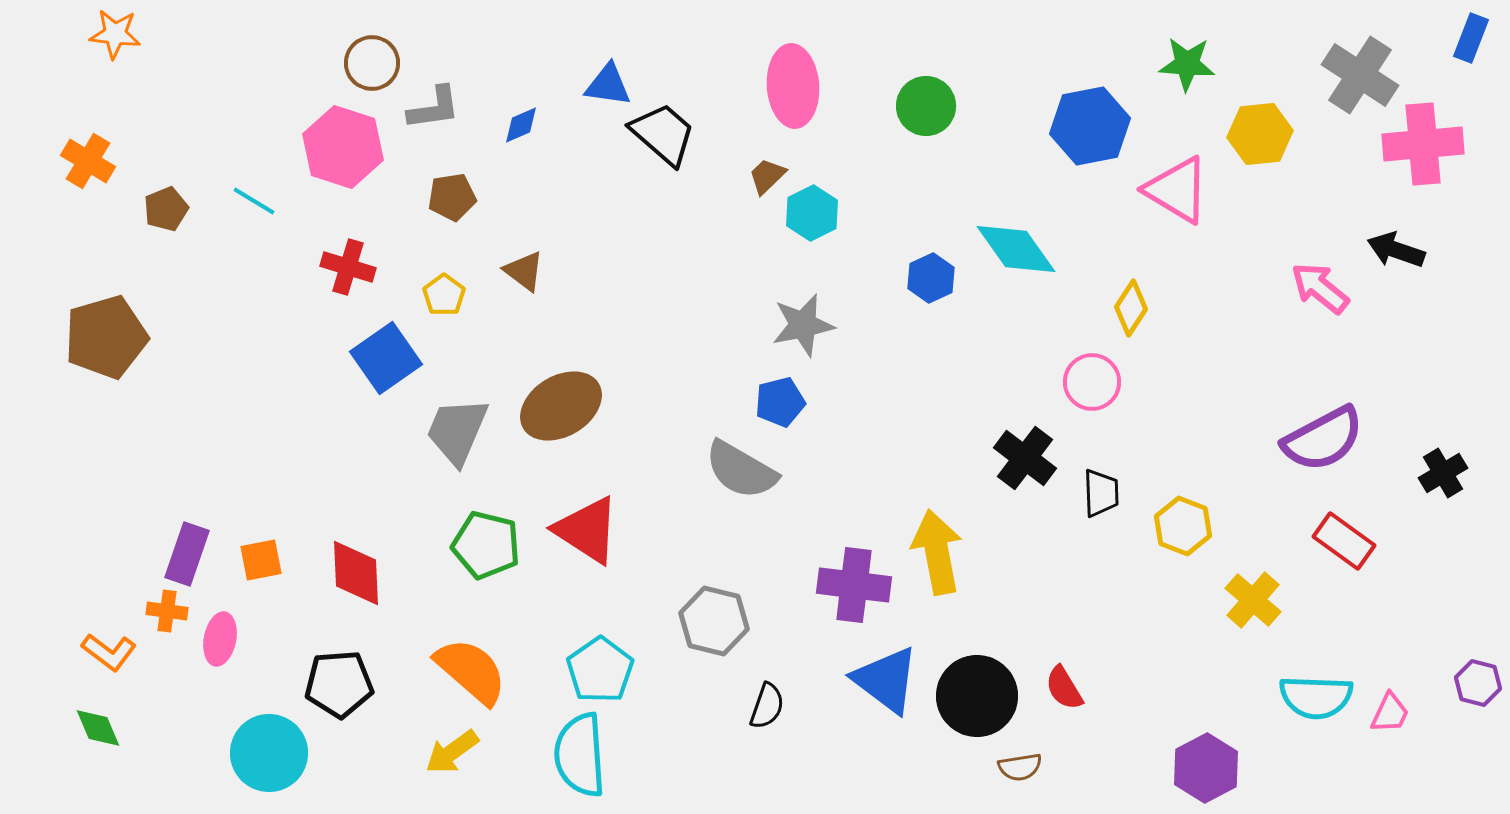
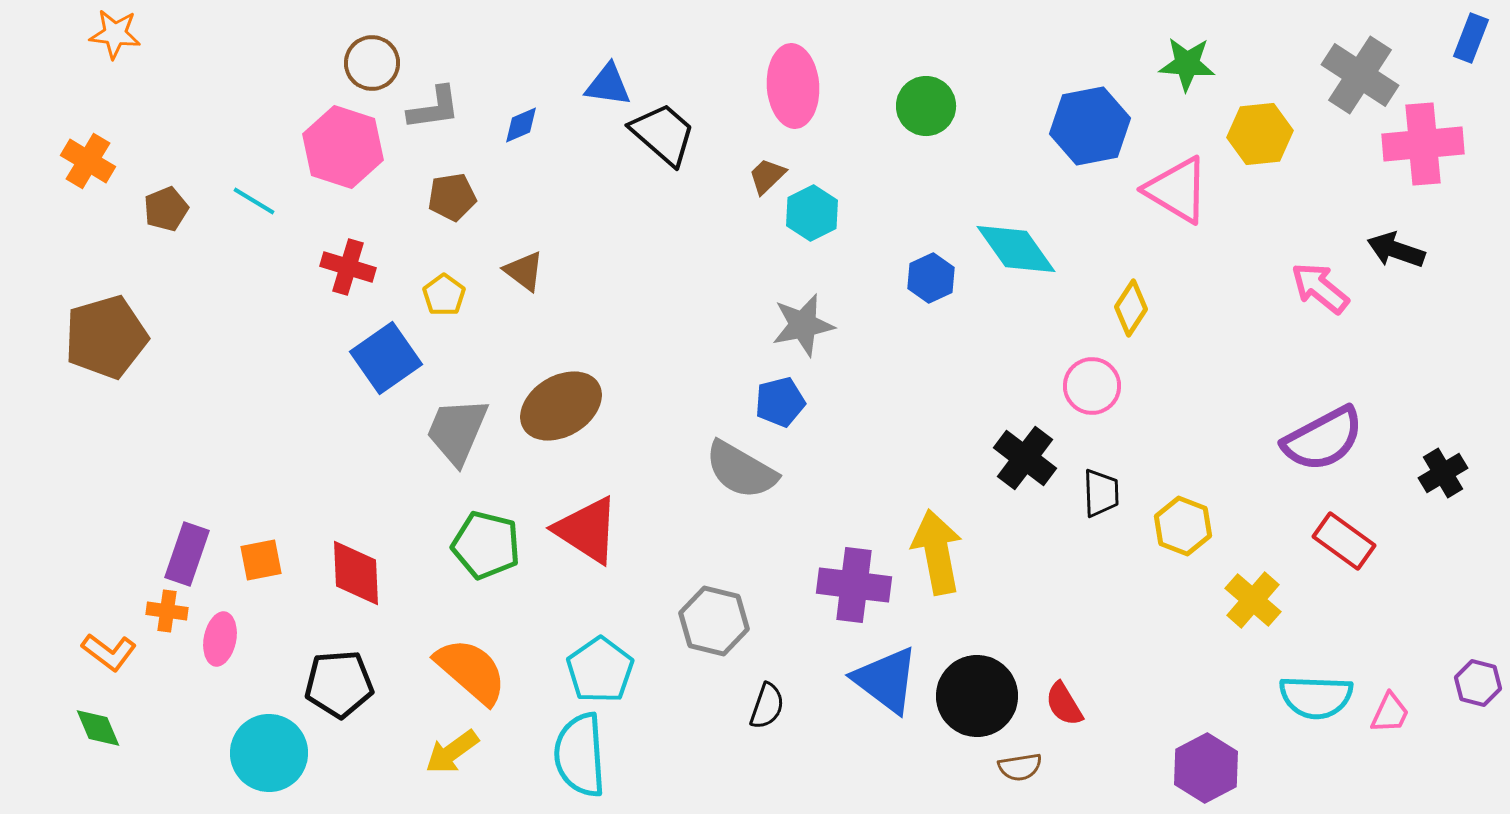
pink circle at (1092, 382): moved 4 px down
red semicircle at (1064, 688): moved 16 px down
